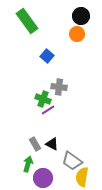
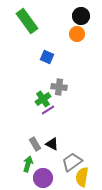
blue square: moved 1 px down; rotated 16 degrees counterclockwise
green cross: rotated 35 degrees clockwise
gray trapezoid: moved 1 px down; rotated 110 degrees clockwise
